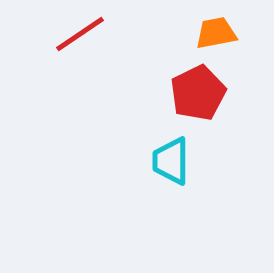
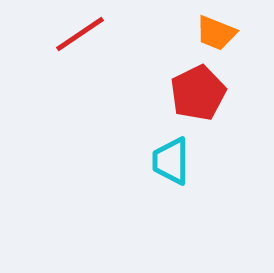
orange trapezoid: rotated 147 degrees counterclockwise
